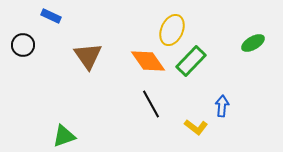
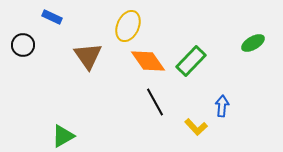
blue rectangle: moved 1 px right, 1 px down
yellow ellipse: moved 44 px left, 4 px up
black line: moved 4 px right, 2 px up
yellow L-shape: rotated 10 degrees clockwise
green triangle: moved 1 px left; rotated 10 degrees counterclockwise
